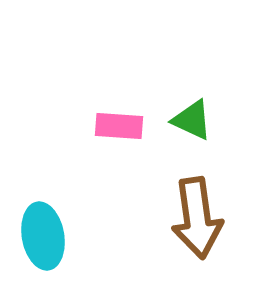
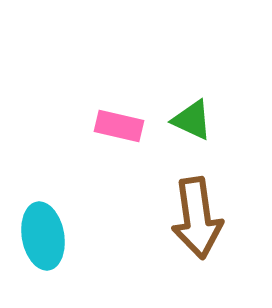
pink rectangle: rotated 9 degrees clockwise
